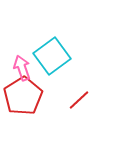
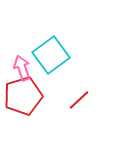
cyan square: moved 1 px left, 1 px up
red pentagon: rotated 15 degrees clockwise
